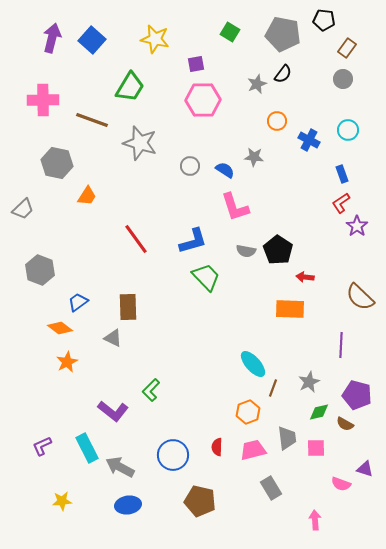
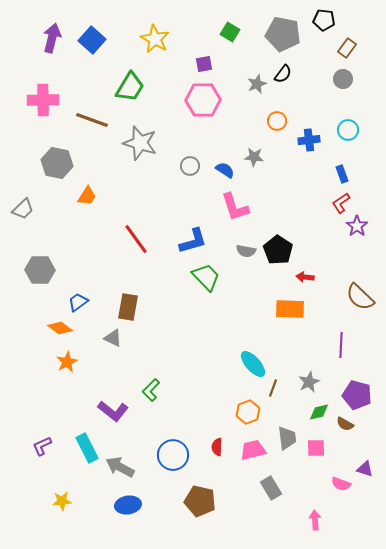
yellow star at (155, 39): rotated 16 degrees clockwise
purple square at (196, 64): moved 8 px right
blue cross at (309, 140): rotated 35 degrees counterclockwise
gray hexagon at (40, 270): rotated 20 degrees counterclockwise
brown rectangle at (128, 307): rotated 12 degrees clockwise
